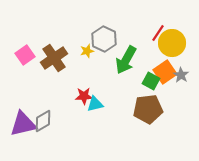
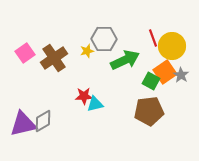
red line: moved 5 px left, 5 px down; rotated 54 degrees counterclockwise
gray hexagon: rotated 25 degrees counterclockwise
yellow circle: moved 3 px down
pink square: moved 2 px up
green arrow: moved 1 px left; rotated 144 degrees counterclockwise
brown pentagon: moved 1 px right, 2 px down
